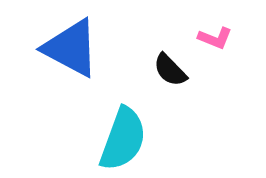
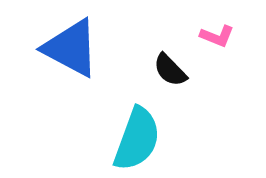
pink L-shape: moved 2 px right, 2 px up
cyan semicircle: moved 14 px right
